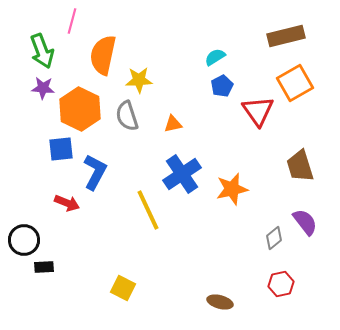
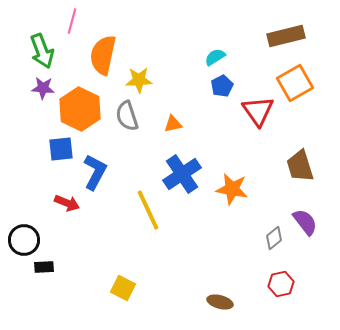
orange star: rotated 24 degrees clockwise
